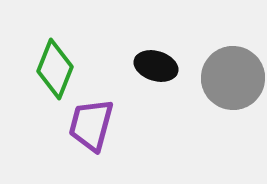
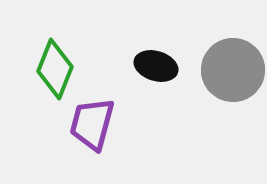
gray circle: moved 8 px up
purple trapezoid: moved 1 px right, 1 px up
